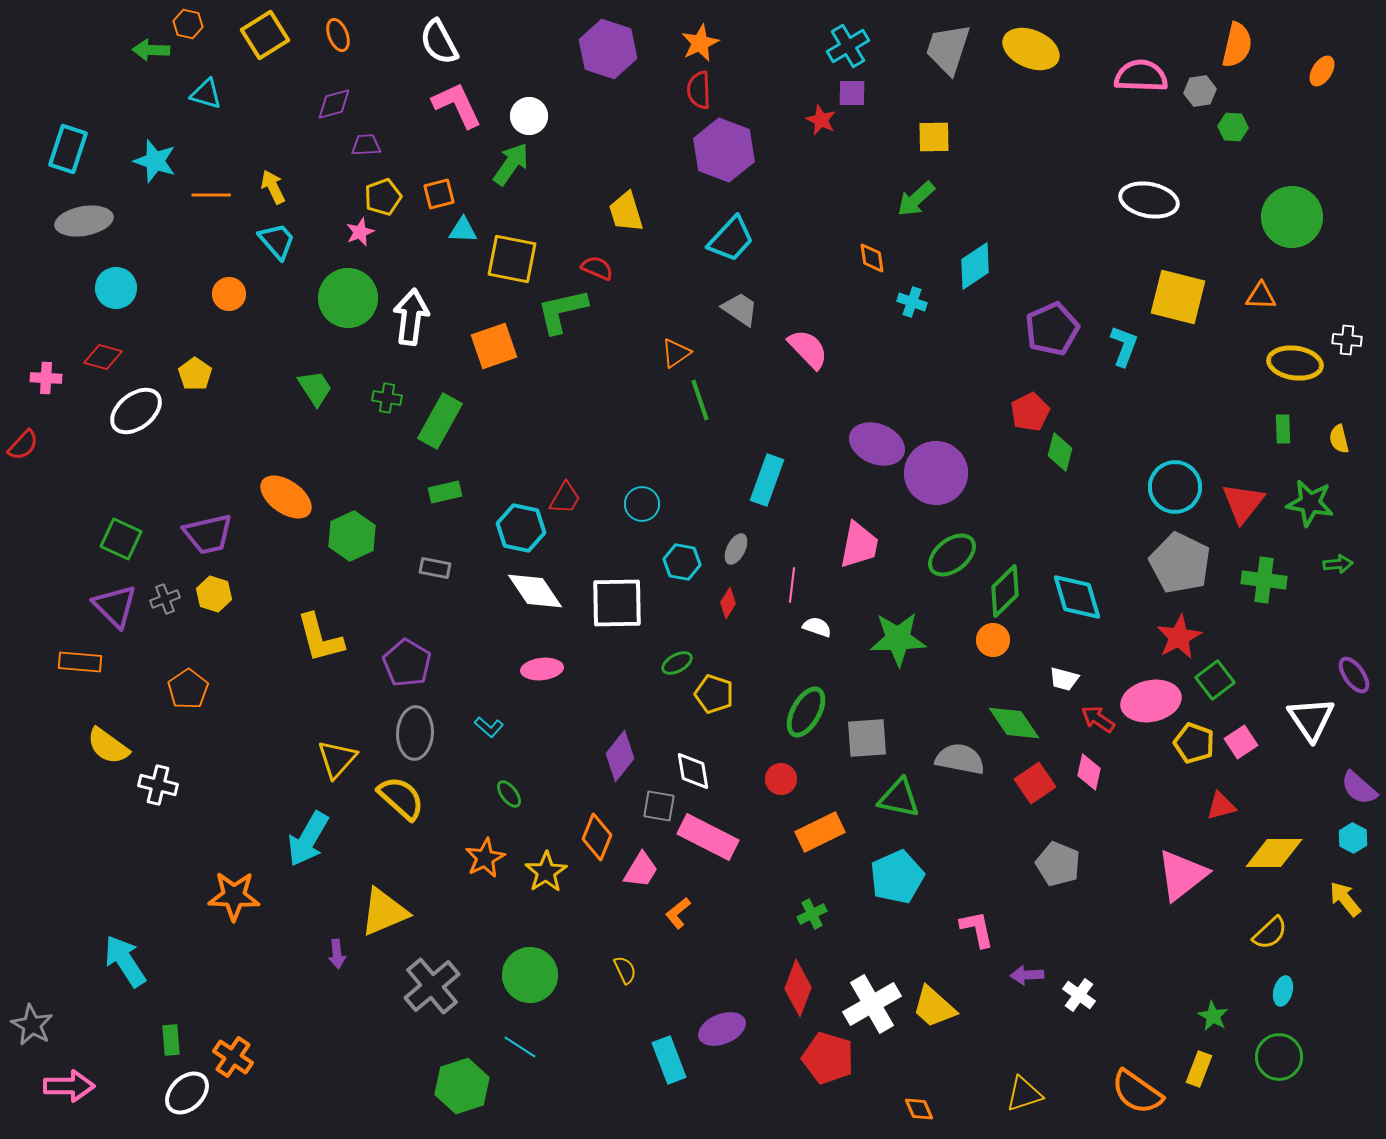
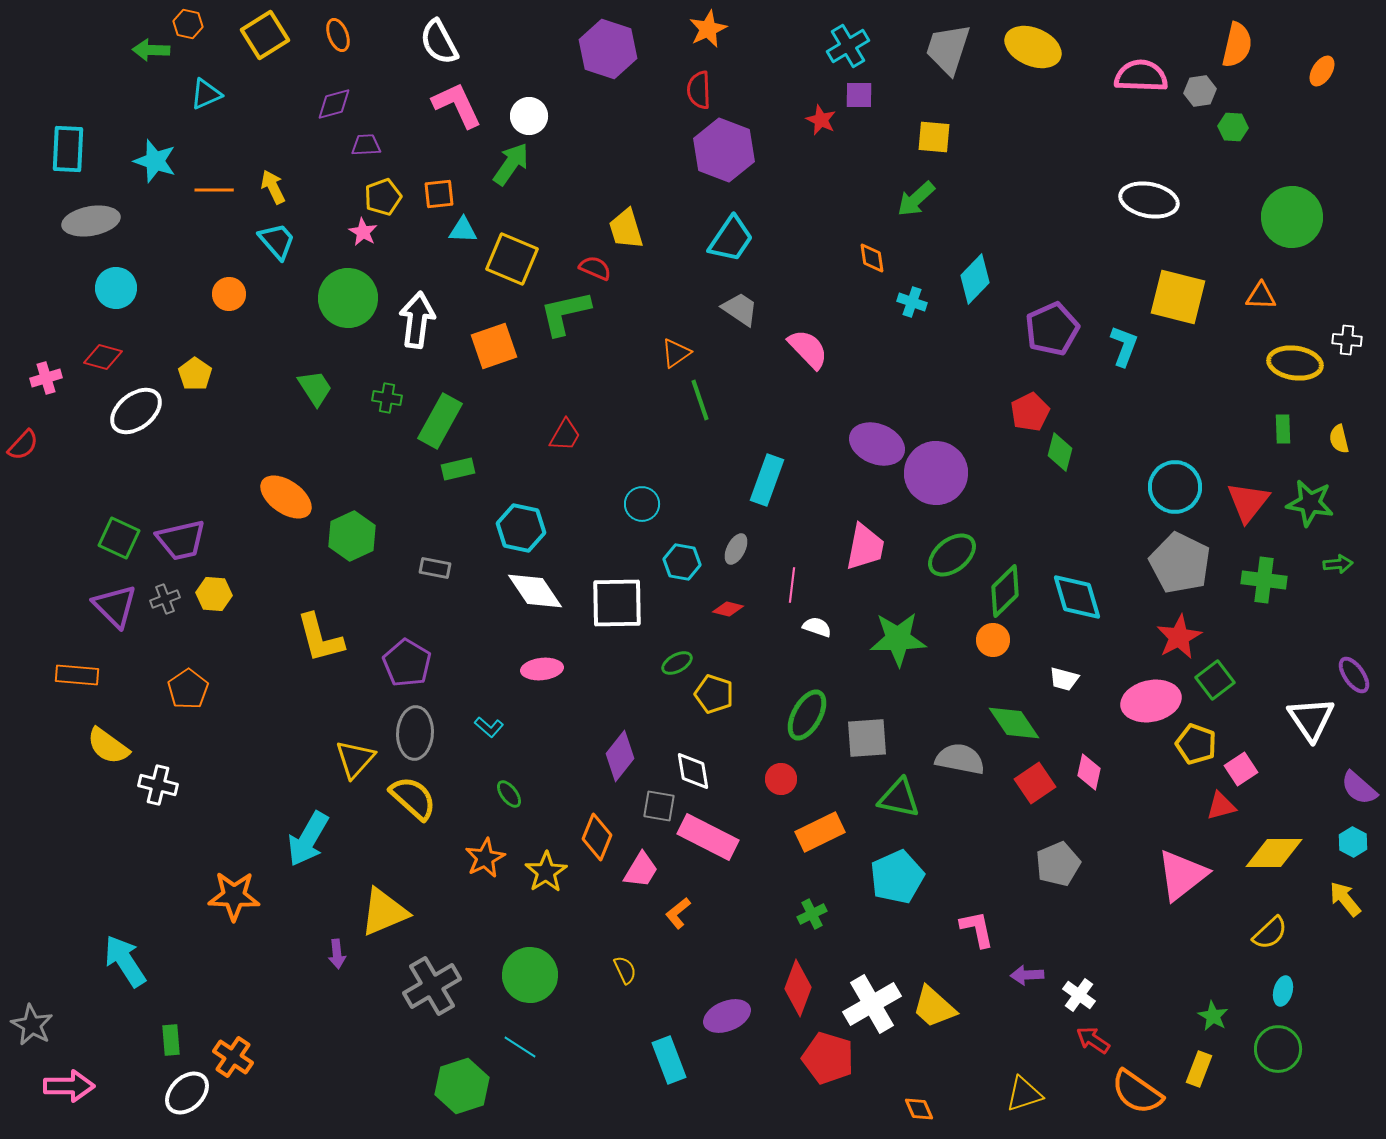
orange star at (700, 43): moved 8 px right, 14 px up
yellow ellipse at (1031, 49): moved 2 px right, 2 px up
purple square at (852, 93): moved 7 px right, 2 px down
cyan triangle at (206, 94): rotated 40 degrees counterclockwise
yellow square at (934, 137): rotated 6 degrees clockwise
cyan rectangle at (68, 149): rotated 15 degrees counterclockwise
orange square at (439, 194): rotated 8 degrees clockwise
orange line at (211, 195): moved 3 px right, 5 px up
yellow trapezoid at (626, 212): moved 17 px down
gray ellipse at (84, 221): moved 7 px right
pink star at (360, 232): moved 3 px right; rotated 20 degrees counterclockwise
cyan trapezoid at (731, 239): rotated 9 degrees counterclockwise
yellow square at (512, 259): rotated 12 degrees clockwise
cyan diamond at (975, 266): moved 13 px down; rotated 12 degrees counterclockwise
red semicircle at (597, 268): moved 2 px left
green L-shape at (562, 311): moved 3 px right, 2 px down
white arrow at (411, 317): moved 6 px right, 3 px down
pink cross at (46, 378): rotated 20 degrees counterclockwise
green rectangle at (445, 492): moved 13 px right, 23 px up
red trapezoid at (565, 498): moved 63 px up
red triangle at (1243, 503): moved 5 px right, 1 px up
purple trapezoid at (208, 534): moved 27 px left, 6 px down
green square at (121, 539): moved 2 px left, 1 px up
pink trapezoid at (859, 545): moved 6 px right, 2 px down
yellow hexagon at (214, 594): rotated 12 degrees counterclockwise
red diamond at (728, 603): moved 6 px down; rotated 72 degrees clockwise
orange rectangle at (80, 662): moved 3 px left, 13 px down
green ellipse at (806, 712): moved 1 px right, 3 px down
red arrow at (1098, 719): moved 5 px left, 321 px down
pink square at (1241, 742): moved 27 px down
yellow pentagon at (1194, 743): moved 2 px right, 1 px down
yellow triangle at (337, 759): moved 18 px right
yellow semicircle at (401, 798): moved 12 px right
cyan hexagon at (1353, 838): moved 4 px down
gray pentagon at (1058, 864): rotated 27 degrees clockwise
gray cross at (432, 986): rotated 10 degrees clockwise
purple ellipse at (722, 1029): moved 5 px right, 13 px up
green circle at (1279, 1057): moved 1 px left, 8 px up
